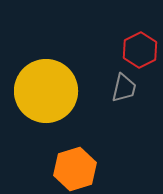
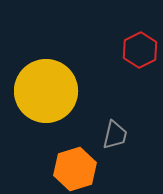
gray trapezoid: moved 9 px left, 47 px down
